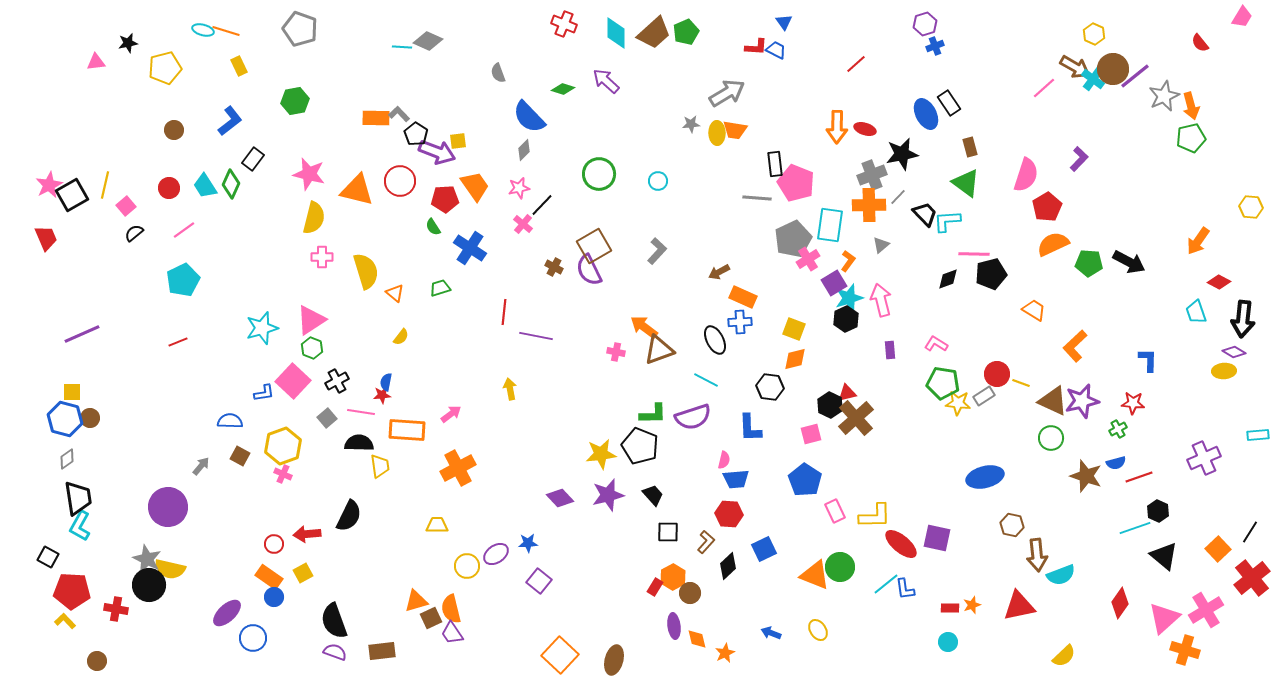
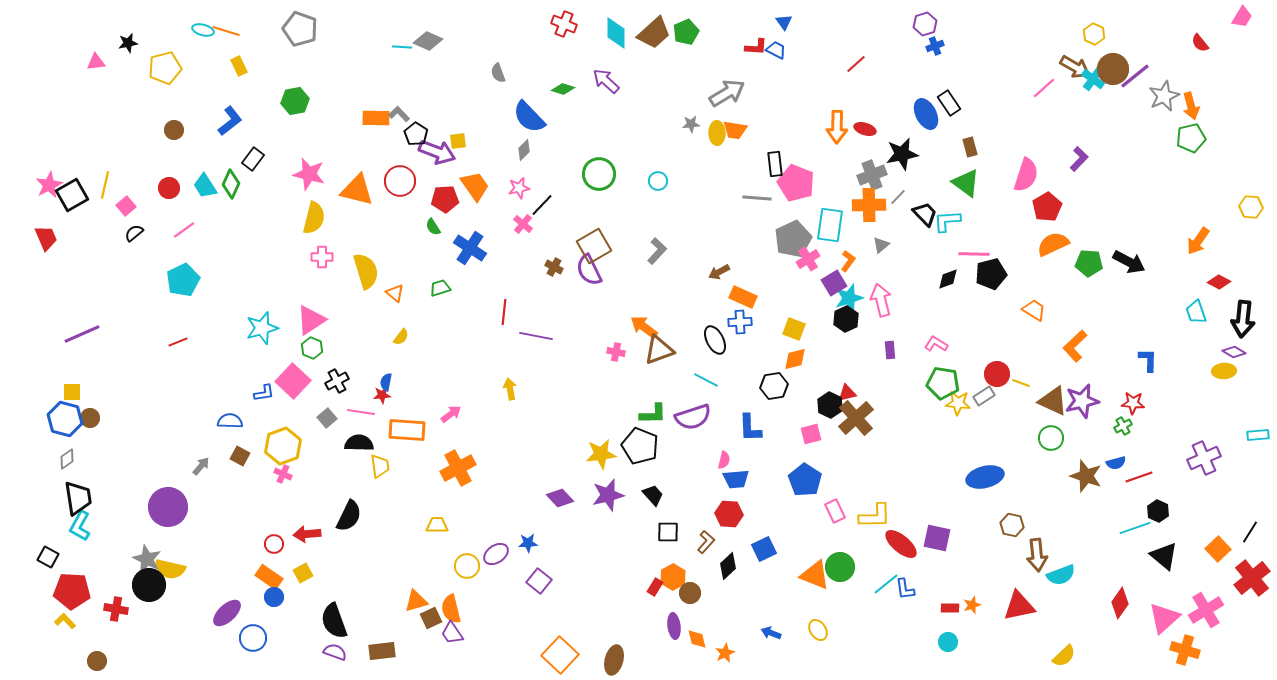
black hexagon at (770, 387): moved 4 px right, 1 px up; rotated 16 degrees counterclockwise
green cross at (1118, 429): moved 5 px right, 3 px up
